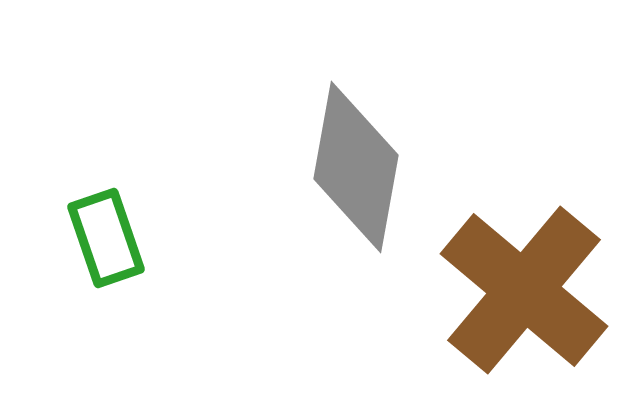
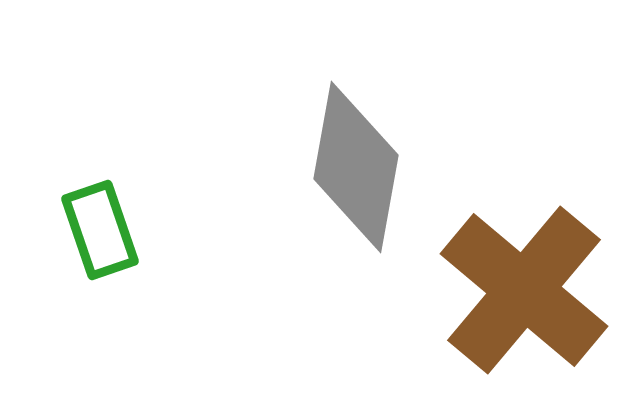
green rectangle: moved 6 px left, 8 px up
